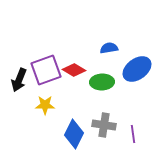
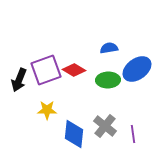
green ellipse: moved 6 px right, 2 px up
yellow star: moved 2 px right, 5 px down
gray cross: moved 1 px right, 1 px down; rotated 30 degrees clockwise
blue diamond: rotated 20 degrees counterclockwise
